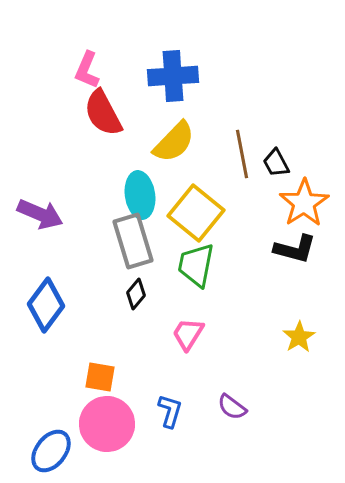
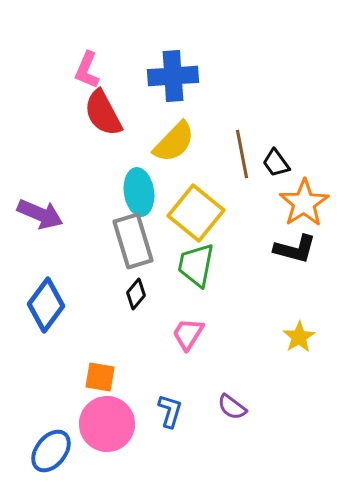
black trapezoid: rotated 8 degrees counterclockwise
cyan ellipse: moved 1 px left, 3 px up
